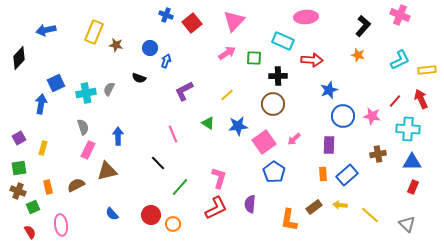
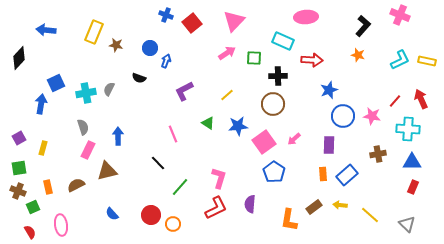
blue arrow at (46, 30): rotated 18 degrees clockwise
yellow rectangle at (427, 70): moved 9 px up; rotated 18 degrees clockwise
